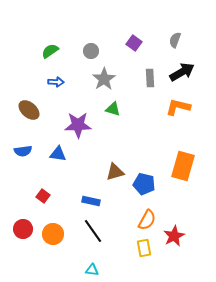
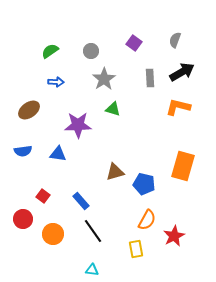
brown ellipse: rotated 75 degrees counterclockwise
blue rectangle: moved 10 px left; rotated 36 degrees clockwise
red circle: moved 10 px up
yellow rectangle: moved 8 px left, 1 px down
